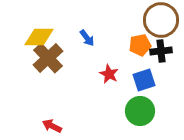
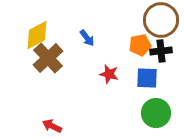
yellow diamond: moved 2 px left, 2 px up; rotated 28 degrees counterclockwise
red star: rotated 12 degrees counterclockwise
blue square: moved 3 px right, 2 px up; rotated 20 degrees clockwise
green circle: moved 16 px right, 2 px down
